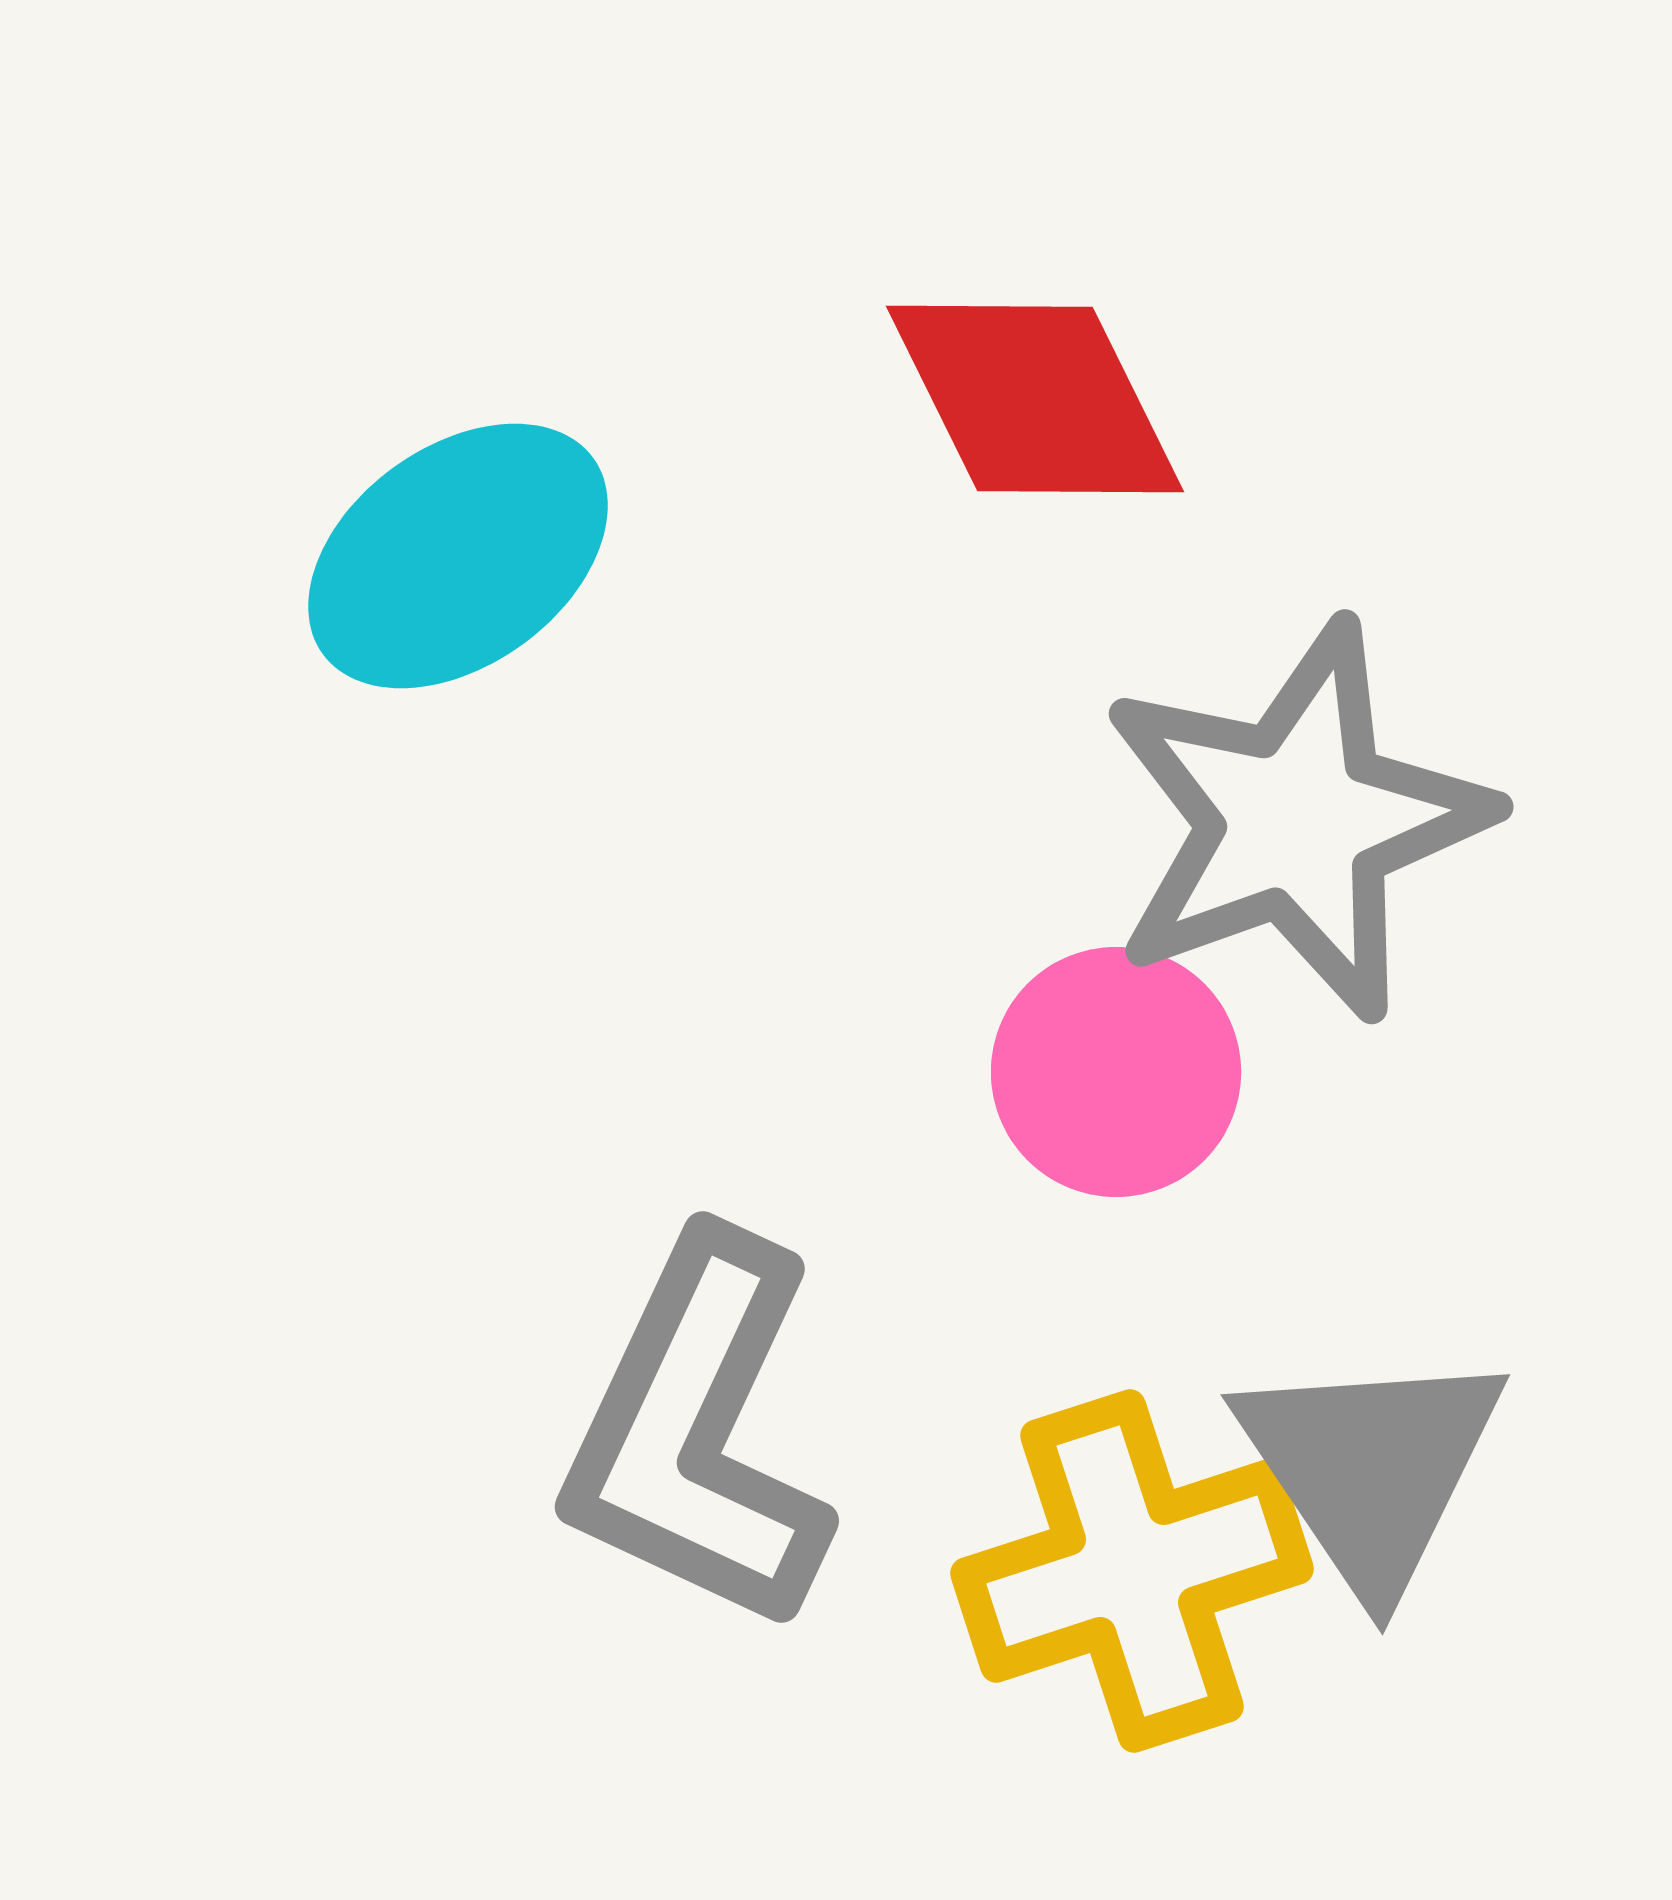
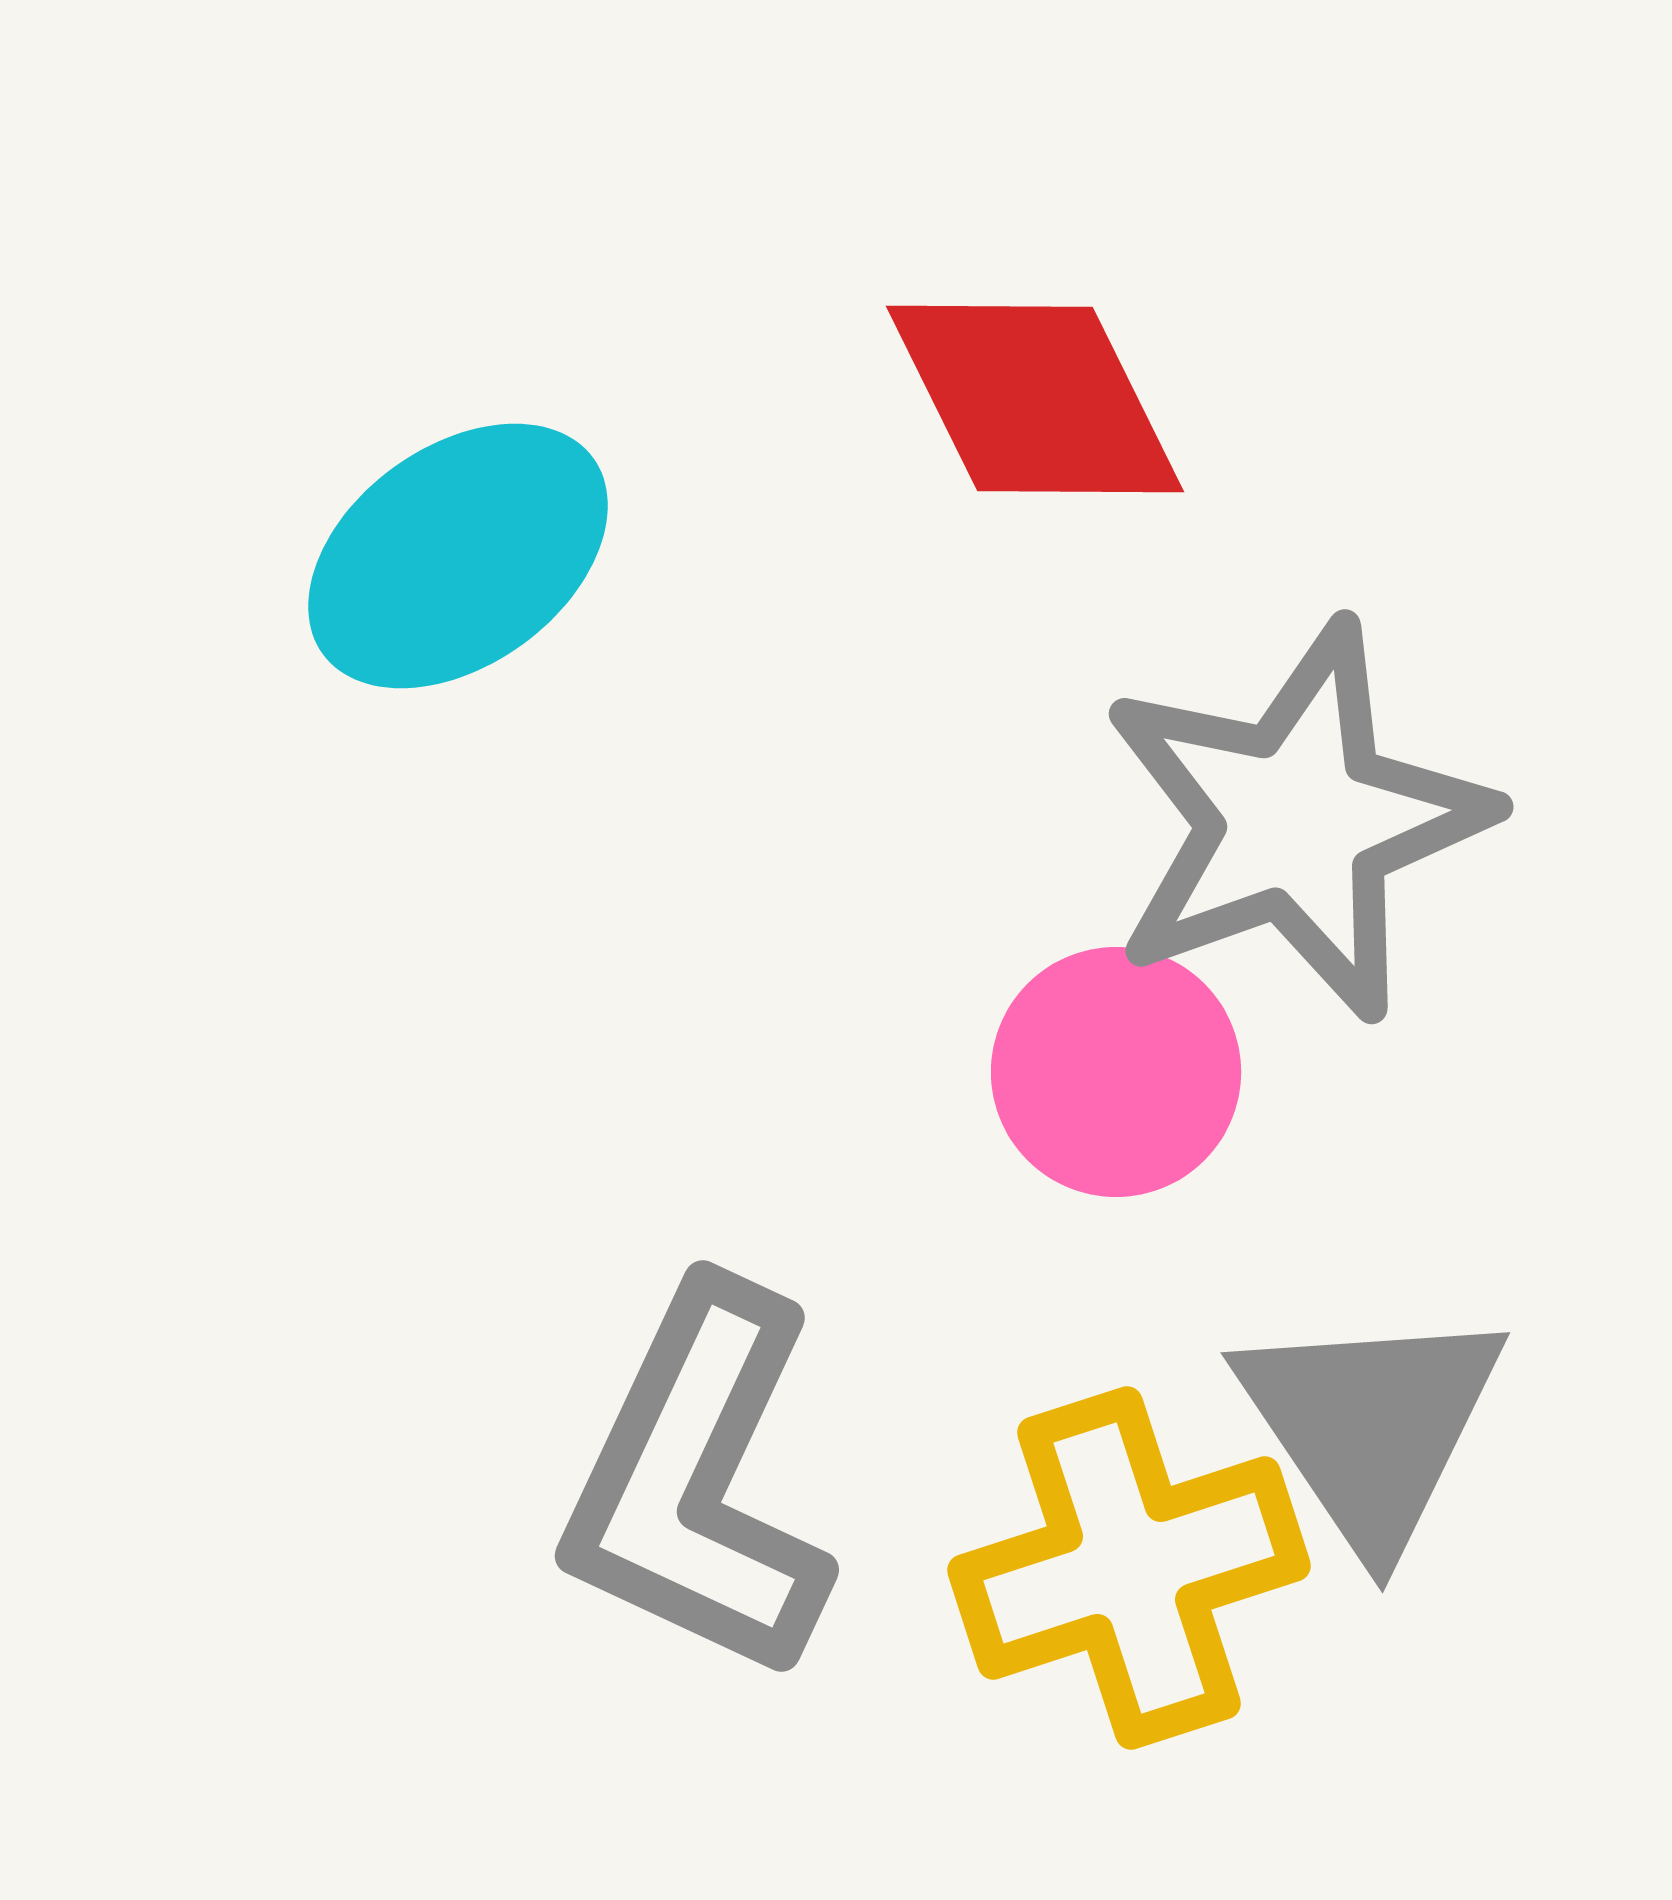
gray L-shape: moved 49 px down
gray triangle: moved 42 px up
yellow cross: moved 3 px left, 3 px up
